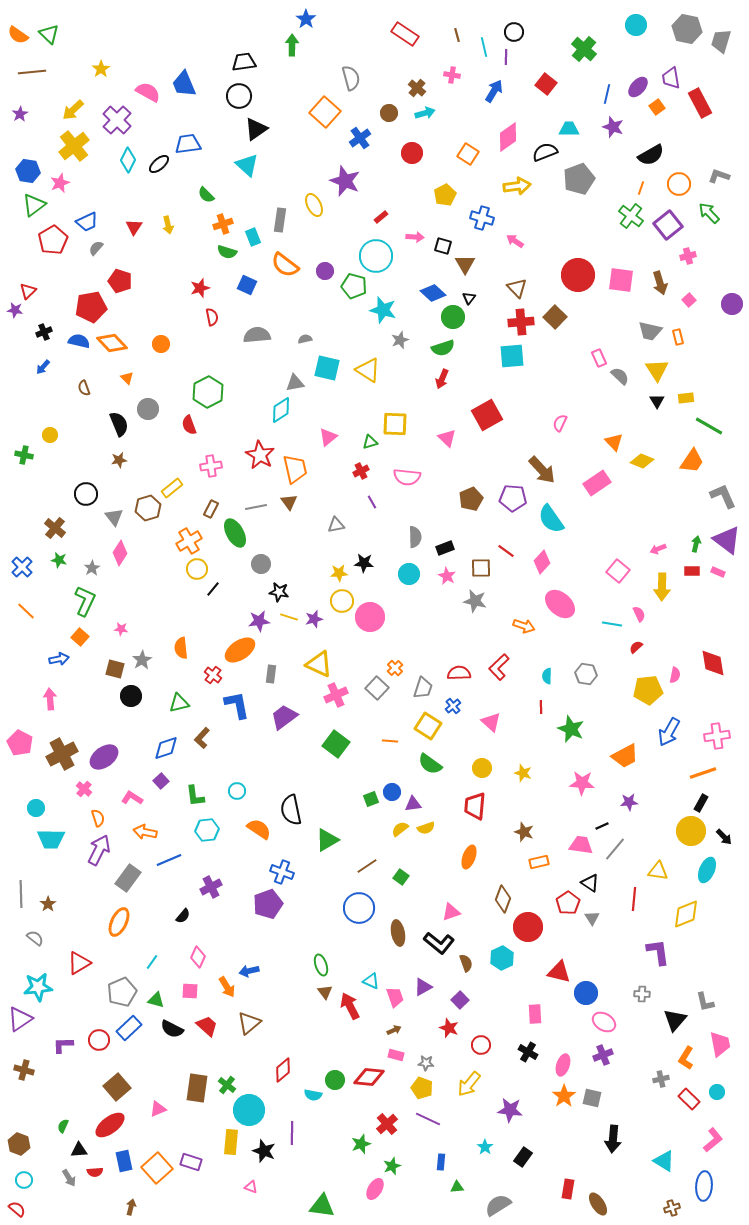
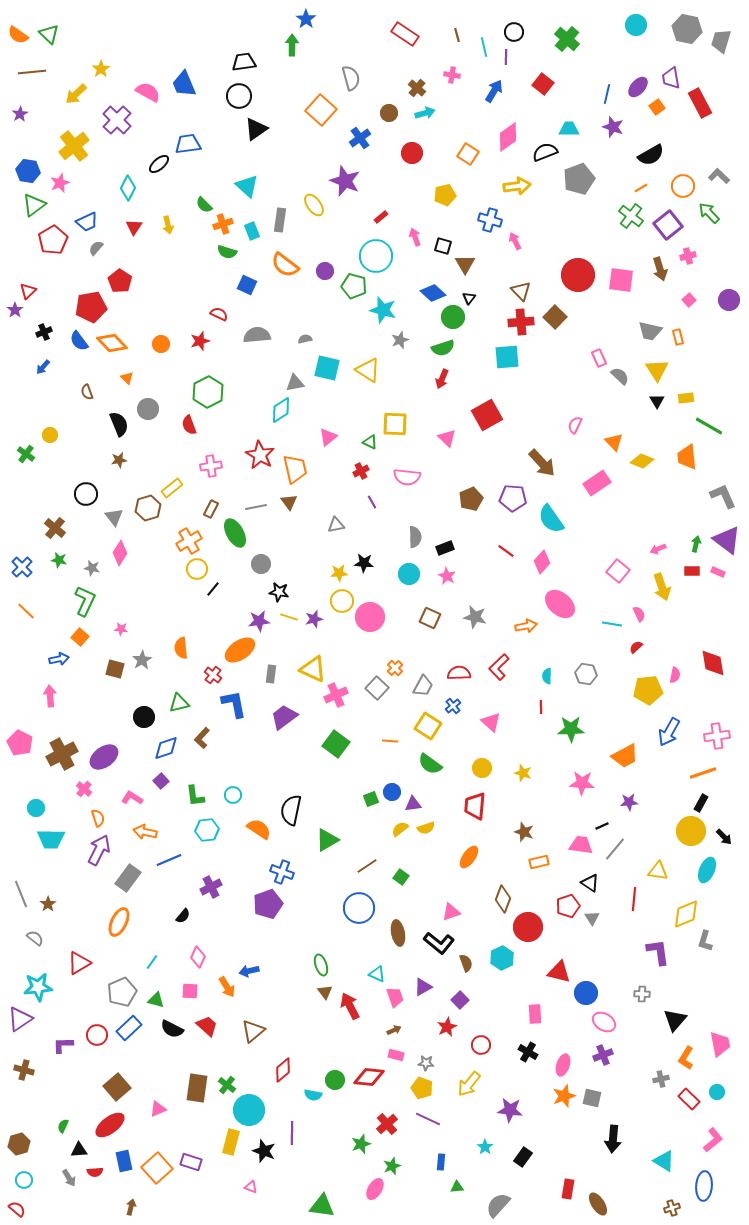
green cross at (584, 49): moved 17 px left, 10 px up
red square at (546, 84): moved 3 px left
yellow arrow at (73, 110): moved 3 px right, 16 px up
orange square at (325, 112): moved 4 px left, 2 px up
cyan diamond at (128, 160): moved 28 px down
cyan triangle at (247, 165): moved 21 px down
gray L-shape at (719, 176): rotated 25 degrees clockwise
orange circle at (679, 184): moved 4 px right, 2 px down
orange line at (641, 188): rotated 40 degrees clockwise
green semicircle at (206, 195): moved 2 px left, 10 px down
yellow pentagon at (445, 195): rotated 15 degrees clockwise
yellow ellipse at (314, 205): rotated 10 degrees counterclockwise
blue cross at (482, 218): moved 8 px right, 2 px down
cyan rectangle at (253, 237): moved 1 px left, 6 px up
pink arrow at (415, 237): rotated 114 degrees counterclockwise
pink arrow at (515, 241): rotated 30 degrees clockwise
red pentagon at (120, 281): rotated 15 degrees clockwise
brown arrow at (660, 283): moved 14 px up
red star at (200, 288): moved 53 px down
brown triangle at (517, 288): moved 4 px right, 3 px down
purple circle at (732, 304): moved 3 px left, 4 px up
purple star at (15, 310): rotated 28 degrees clockwise
red semicircle at (212, 317): moved 7 px right, 3 px up; rotated 54 degrees counterclockwise
blue semicircle at (79, 341): rotated 140 degrees counterclockwise
cyan square at (512, 356): moved 5 px left, 1 px down
brown semicircle at (84, 388): moved 3 px right, 4 px down
pink semicircle at (560, 423): moved 15 px right, 2 px down
green triangle at (370, 442): rotated 42 degrees clockwise
green cross at (24, 455): moved 2 px right, 1 px up; rotated 24 degrees clockwise
orange trapezoid at (692, 461): moved 5 px left, 4 px up; rotated 140 degrees clockwise
brown arrow at (542, 470): moved 7 px up
gray star at (92, 568): rotated 28 degrees counterclockwise
brown square at (481, 568): moved 51 px left, 50 px down; rotated 25 degrees clockwise
yellow arrow at (662, 587): rotated 20 degrees counterclockwise
gray star at (475, 601): moved 16 px down
orange arrow at (524, 626): moved 2 px right; rotated 30 degrees counterclockwise
yellow triangle at (319, 664): moved 6 px left, 5 px down
gray trapezoid at (423, 688): moved 2 px up; rotated 10 degrees clockwise
black circle at (131, 696): moved 13 px right, 21 px down
pink arrow at (50, 699): moved 3 px up
blue L-shape at (237, 705): moved 3 px left, 1 px up
green star at (571, 729): rotated 24 degrees counterclockwise
cyan circle at (237, 791): moved 4 px left, 4 px down
black semicircle at (291, 810): rotated 24 degrees clockwise
orange ellipse at (469, 857): rotated 15 degrees clockwise
gray line at (21, 894): rotated 20 degrees counterclockwise
red pentagon at (568, 903): moved 3 px down; rotated 15 degrees clockwise
cyan triangle at (371, 981): moved 6 px right, 7 px up
gray L-shape at (705, 1002): moved 61 px up; rotated 30 degrees clockwise
brown triangle at (249, 1023): moved 4 px right, 8 px down
red star at (449, 1028): moved 2 px left, 1 px up; rotated 24 degrees clockwise
red circle at (99, 1040): moved 2 px left, 5 px up
orange star at (564, 1096): rotated 15 degrees clockwise
yellow rectangle at (231, 1142): rotated 10 degrees clockwise
brown hexagon at (19, 1144): rotated 25 degrees clockwise
gray semicircle at (498, 1205): rotated 16 degrees counterclockwise
